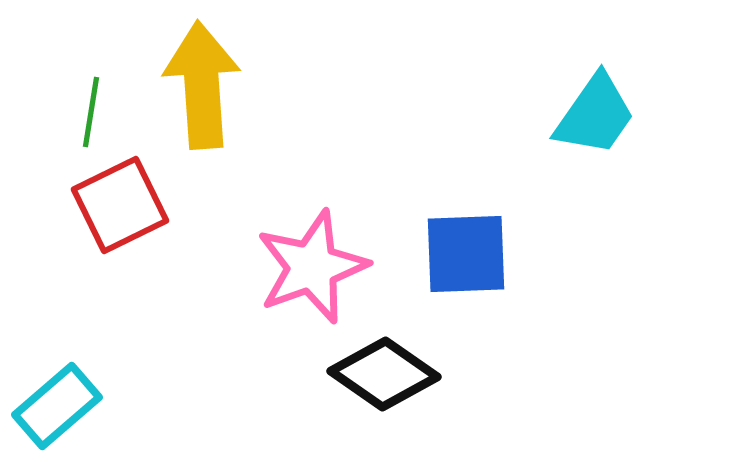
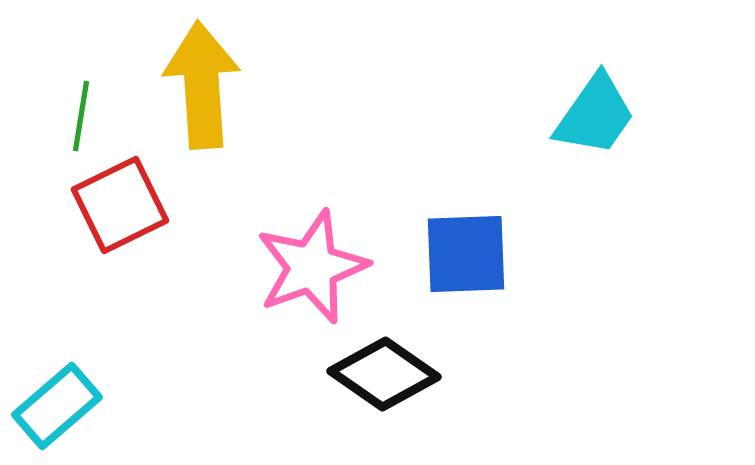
green line: moved 10 px left, 4 px down
